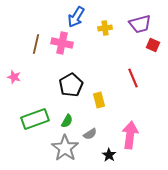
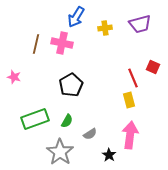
red square: moved 22 px down
yellow rectangle: moved 30 px right
gray star: moved 5 px left, 4 px down
